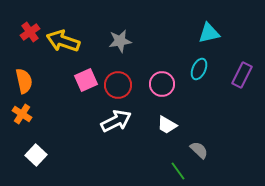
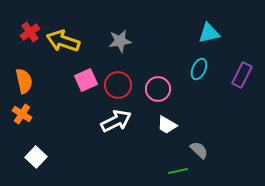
pink circle: moved 4 px left, 5 px down
white square: moved 2 px down
green line: rotated 66 degrees counterclockwise
